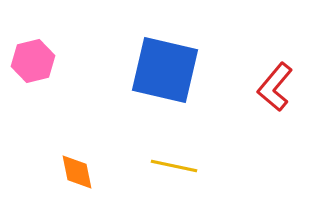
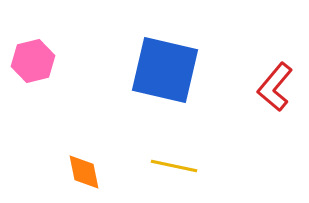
orange diamond: moved 7 px right
